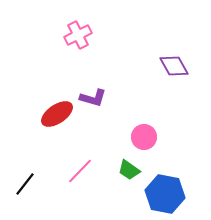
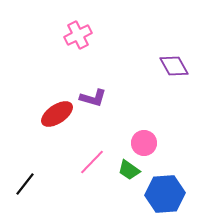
pink circle: moved 6 px down
pink line: moved 12 px right, 9 px up
blue hexagon: rotated 15 degrees counterclockwise
